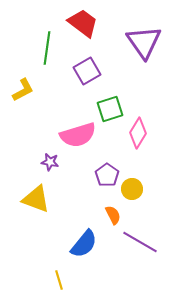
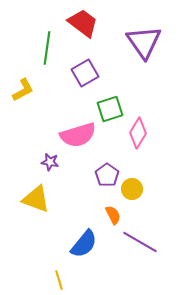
purple square: moved 2 px left, 2 px down
